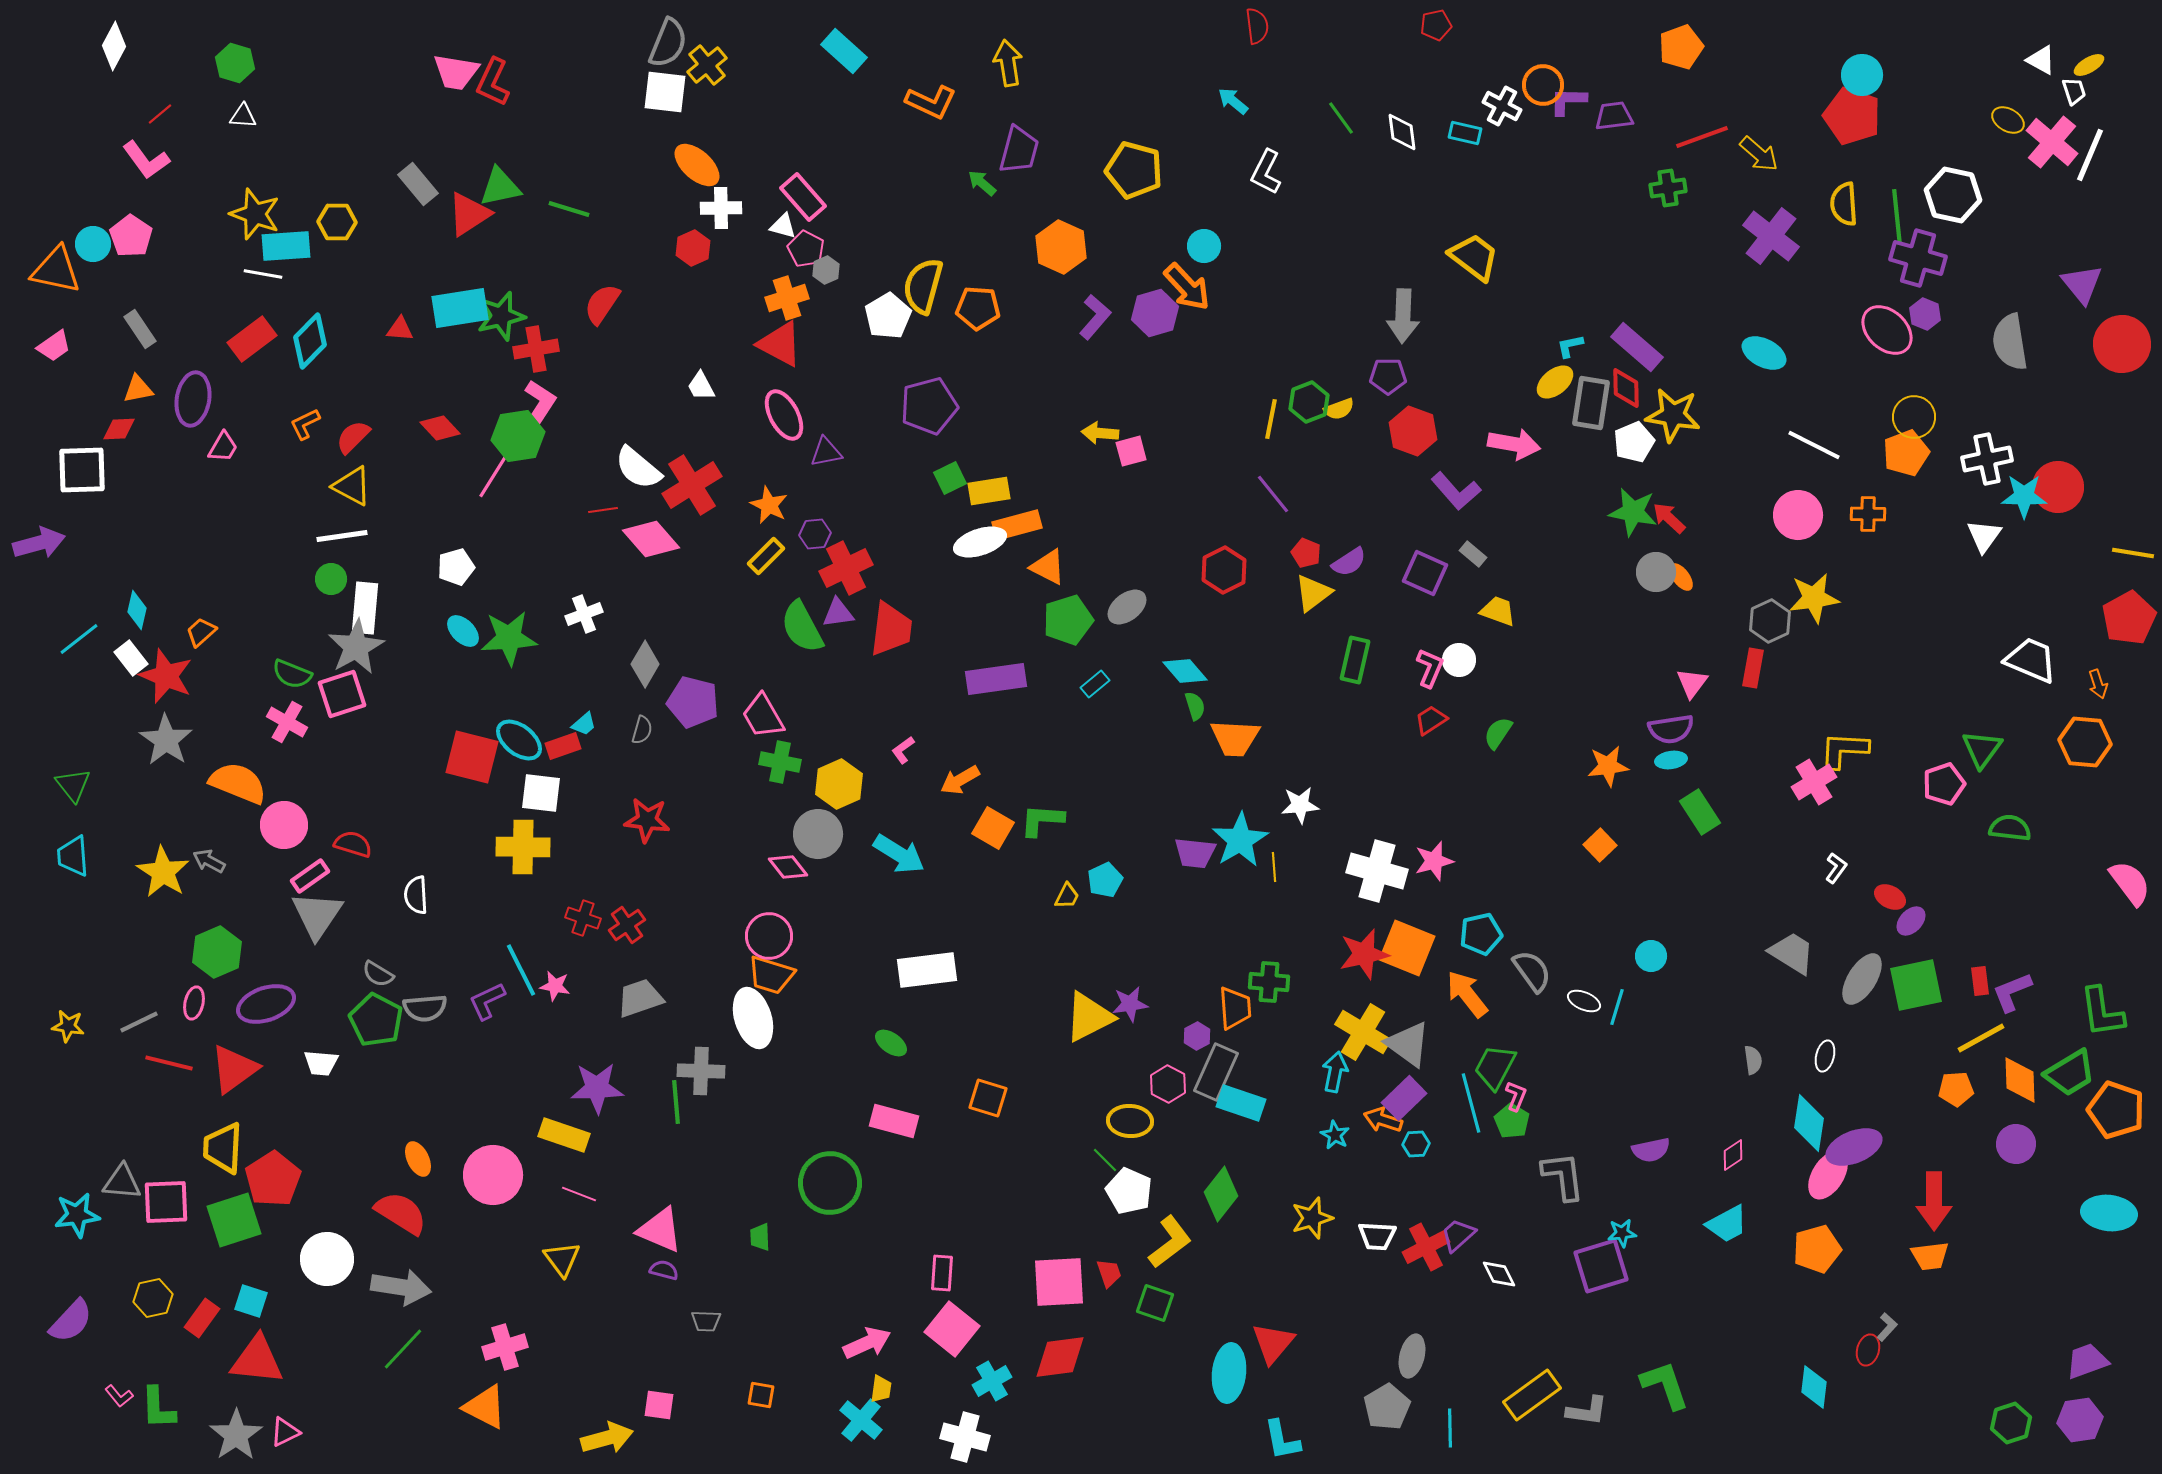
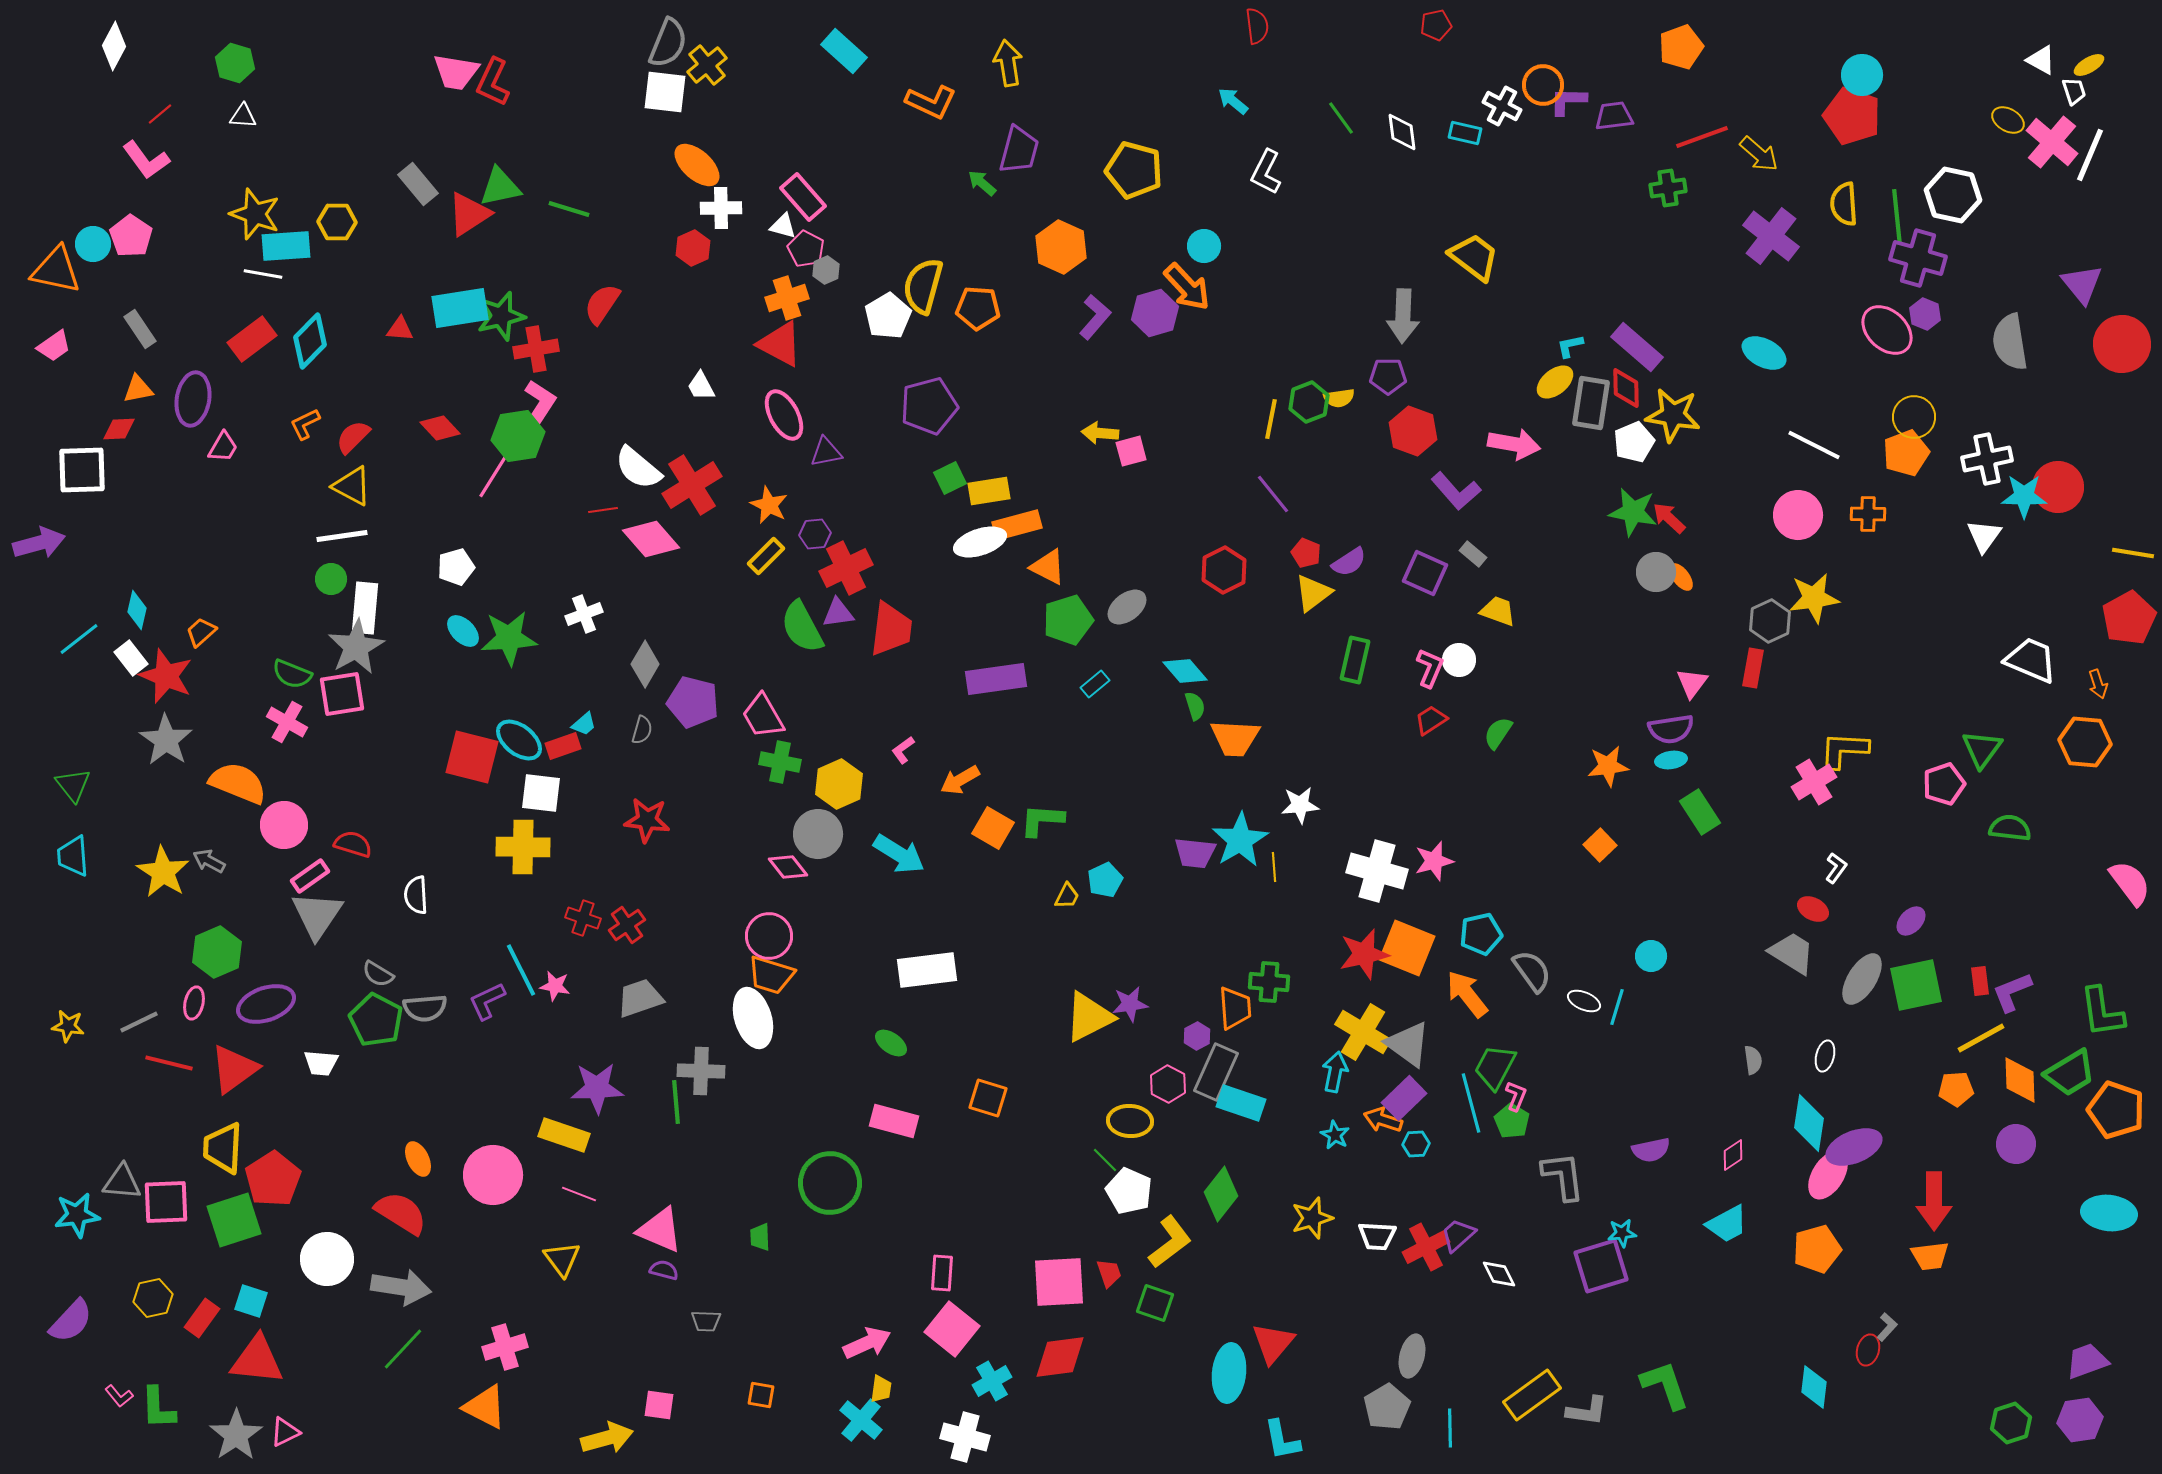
yellow semicircle at (1339, 409): moved 11 px up; rotated 12 degrees clockwise
pink square at (342, 694): rotated 9 degrees clockwise
red ellipse at (1890, 897): moved 77 px left, 12 px down
